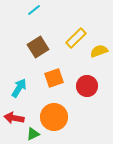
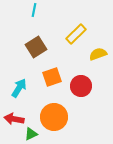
cyan line: rotated 40 degrees counterclockwise
yellow rectangle: moved 4 px up
brown square: moved 2 px left
yellow semicircle: moved 1 px left, 3 px down
orange square: moved 2 px left, 1 px up
red circle: moved 6 px left
red arrow: moved 1 px down
green triangle: moved 2 px left
